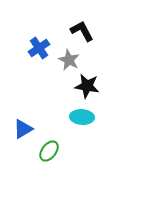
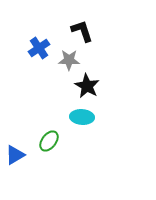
black L-shape: rotated 10 degrees clockwise
gray star: rotated 25 degrees counterclockwise
black star: rotated 20 degrees clockwise
blue triangle: moved 8 px left, 26 px down
green ellipse: moved 10 px up
